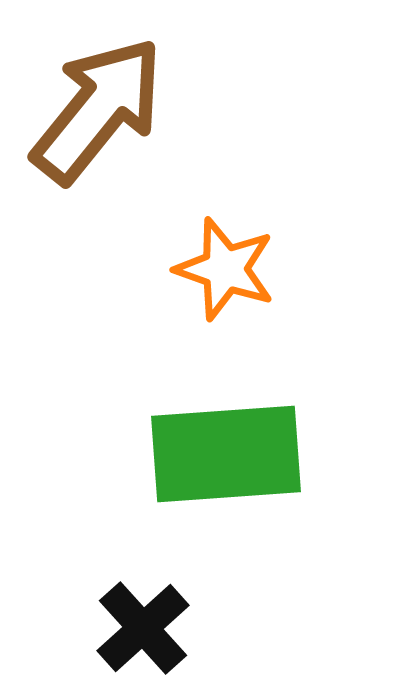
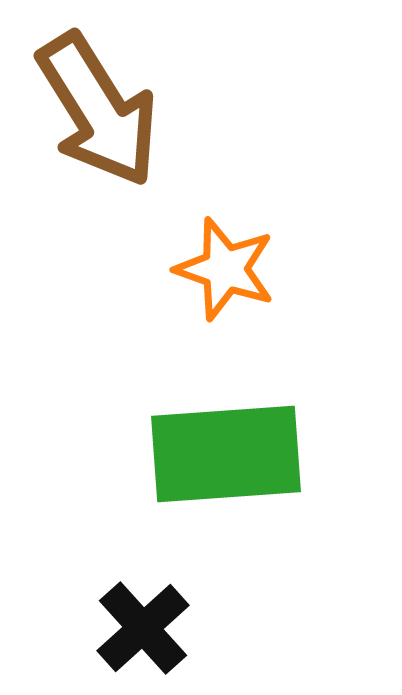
brown arrow: rotated 109 degrees clockwise
